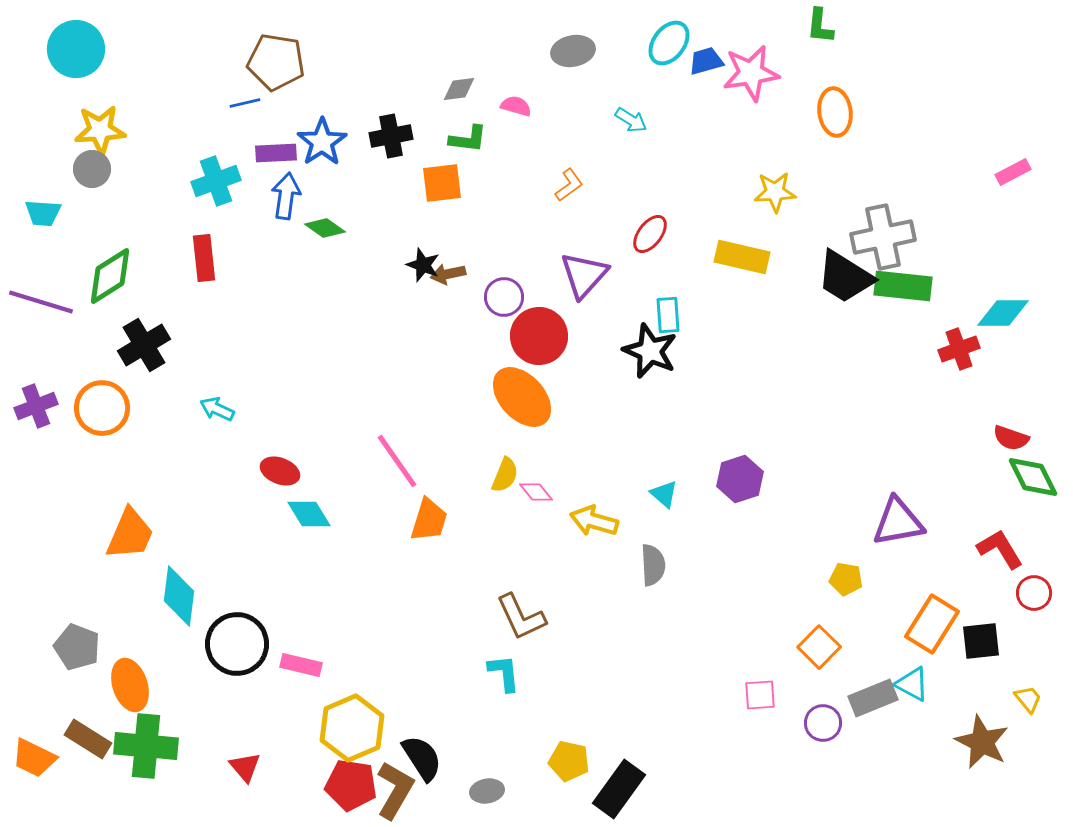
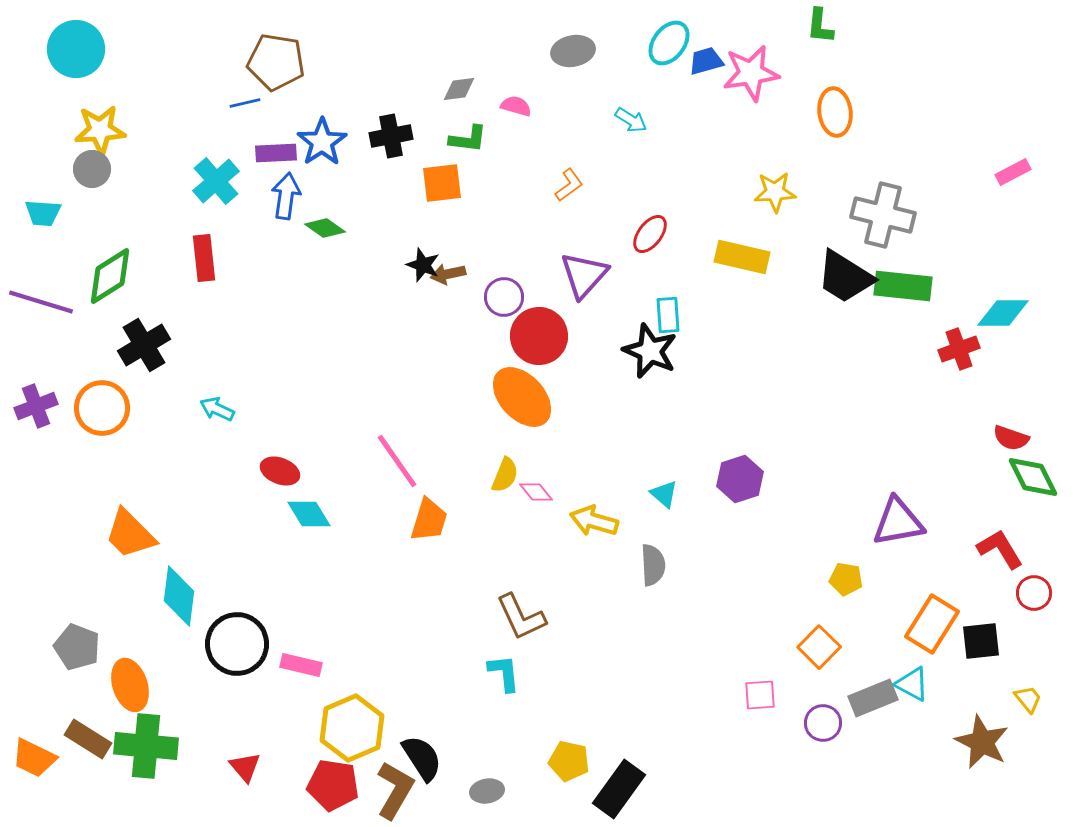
cyan cross at (216, 181): rotated 21 degrees counterclockwise
gray cross at (883, 237): moved 22 px up; rotated 26 degrees clockwise
orange trapezoid at (130, 534): rotated 112 degrees clockwise
red pentagon at (351, 785): moved 18 px left
